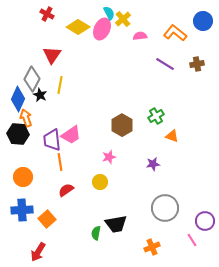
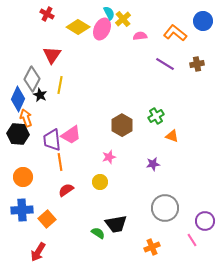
green semicircle: moved 2 px right; rotated 112 degrees clockwise
